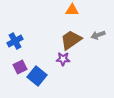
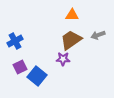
orange triangle: moved 5 px down
